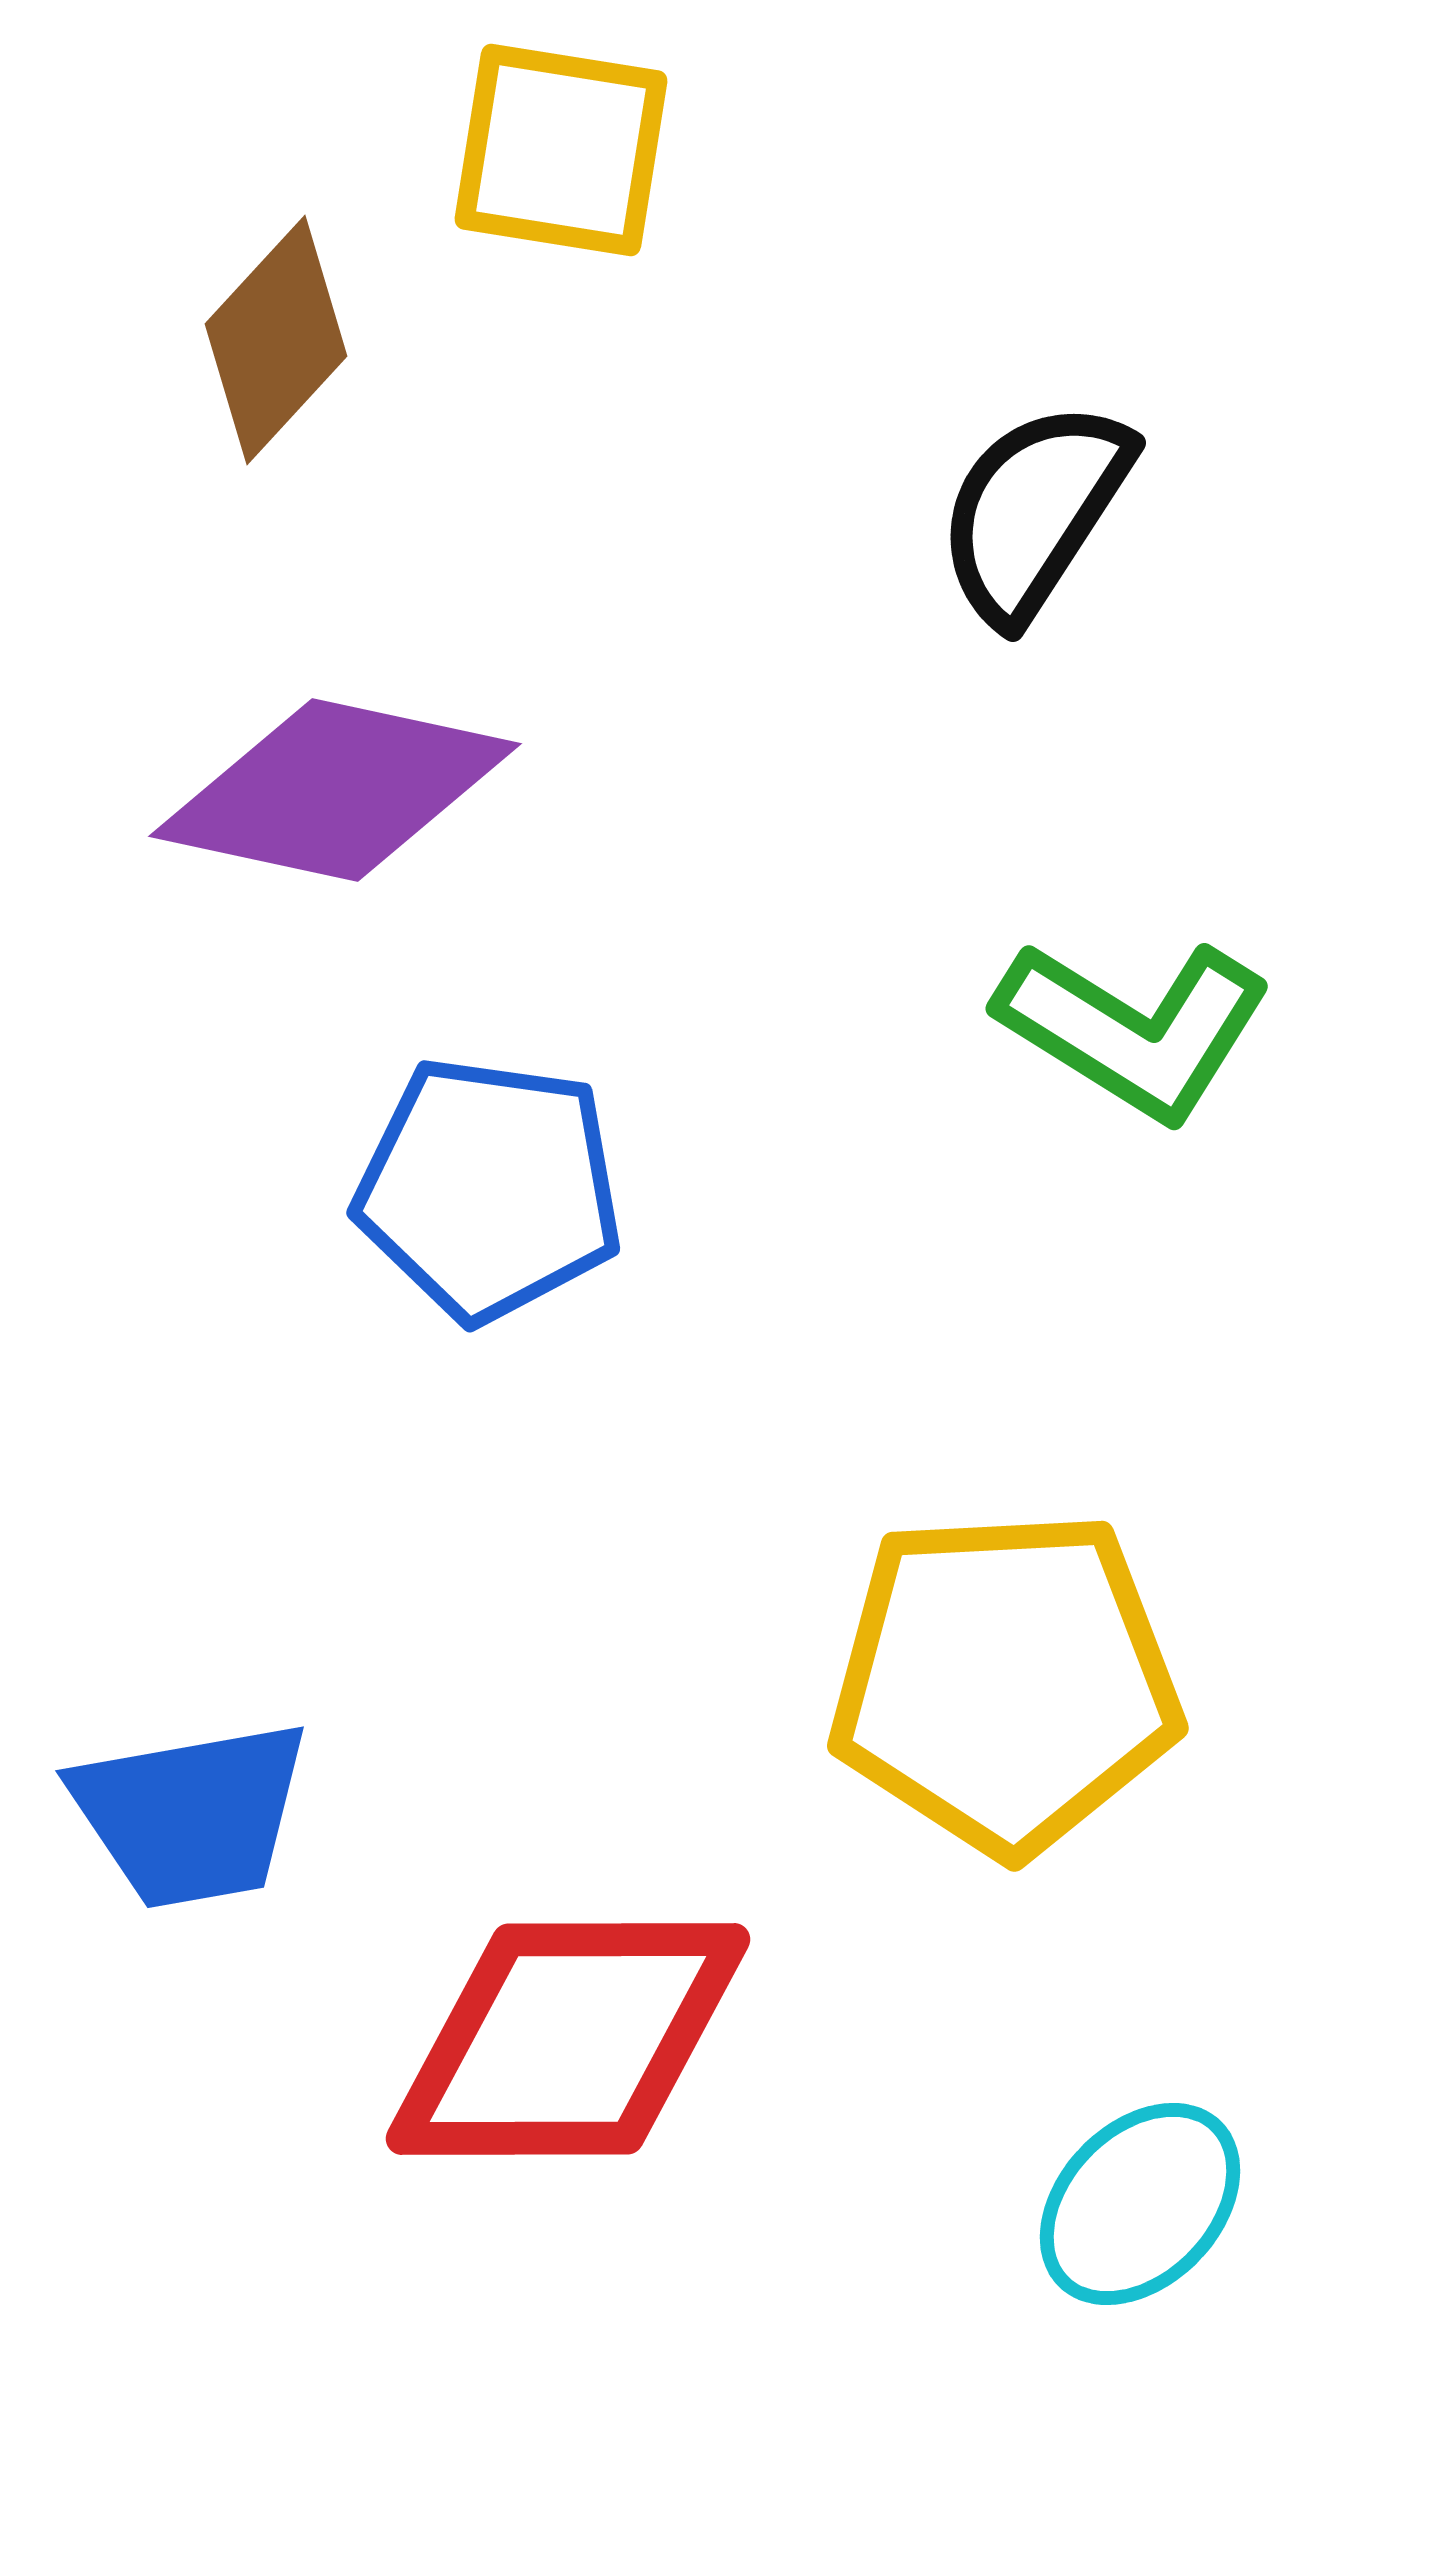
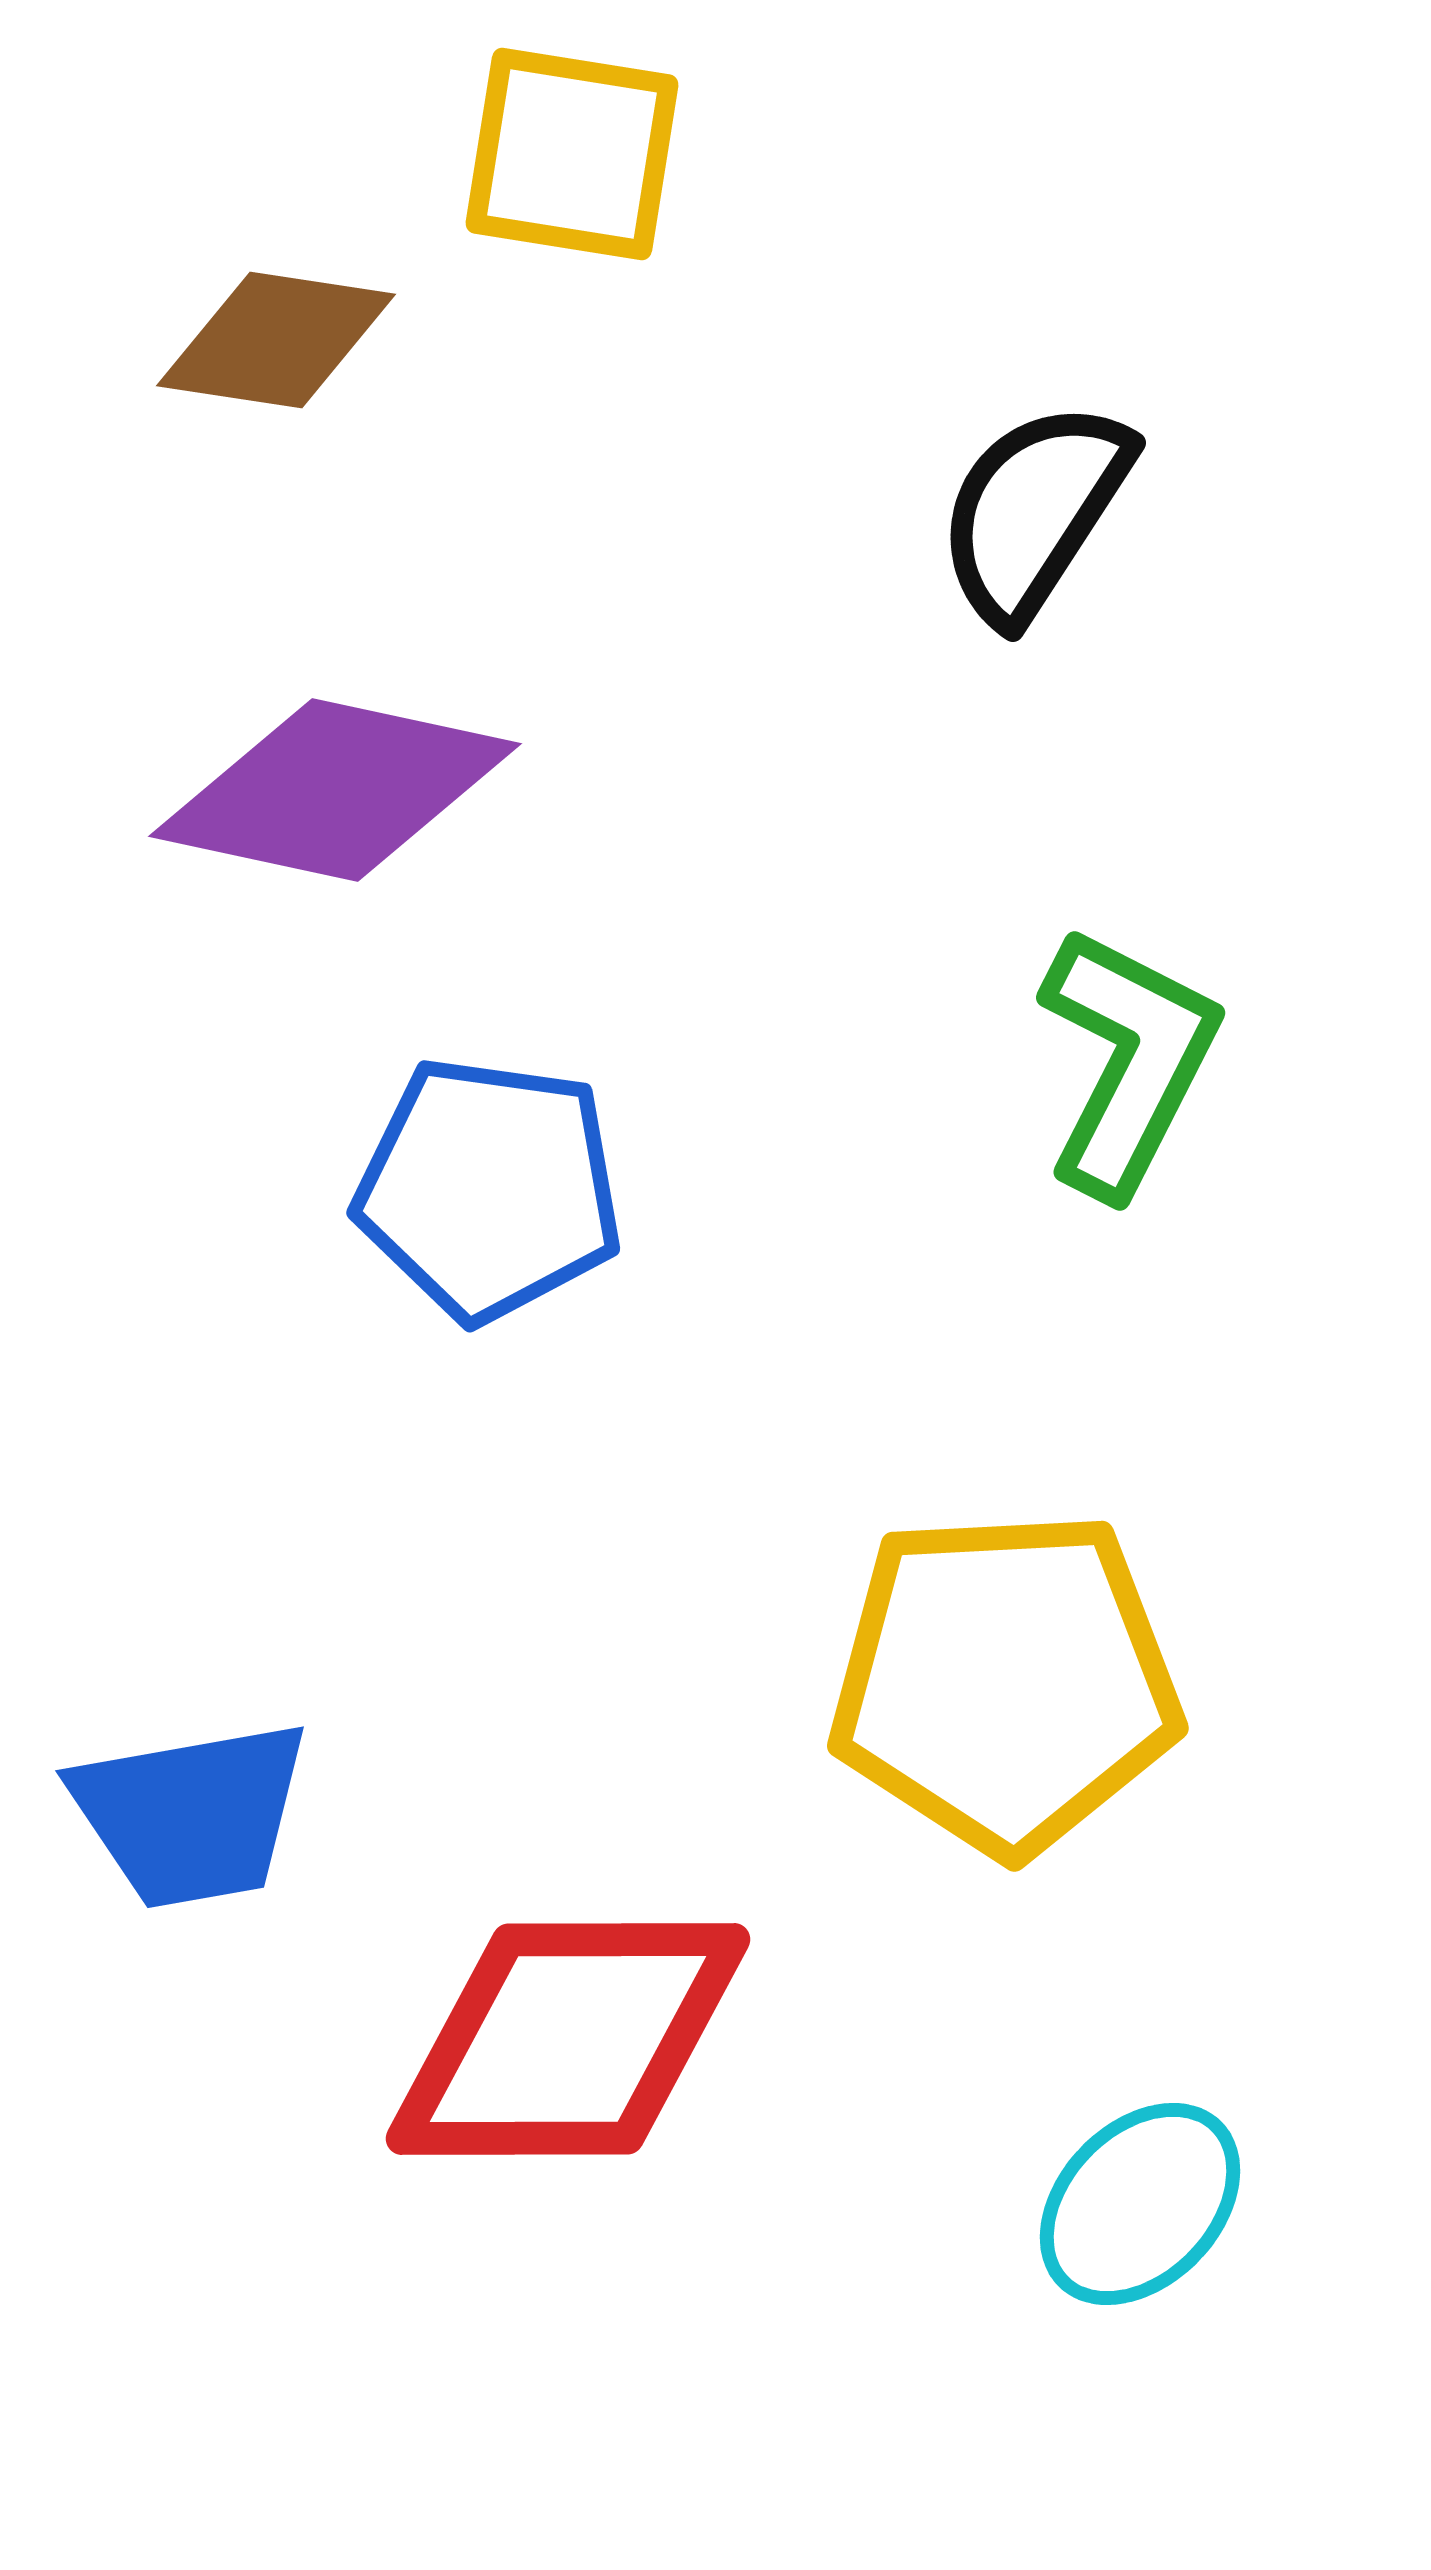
yellow square: moved 11 px right, 4 px down
brown diamond: rotated 56 degrees clockwise
green L-shape: moved 6 px left, 32 px down; rotated 95 degrees counterclockwise
